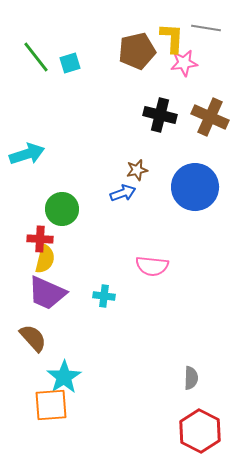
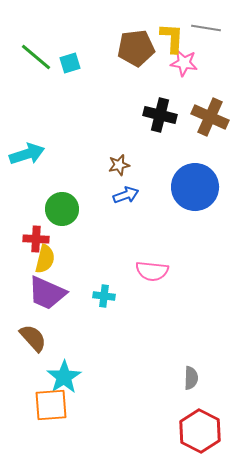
brown pentagon: moved 1 px left, 3 px up; rotated 6 degrees clockwise
green line: rotated 12 degrees counterclockwise
pink star: rotated 16 degrees clockwise
brown star: moved 18 px left, 5 px up
blue arrow: moved 3 px right, 2 px down
red cross: moved 4 px left
pink semicircle: moved 5 px down
